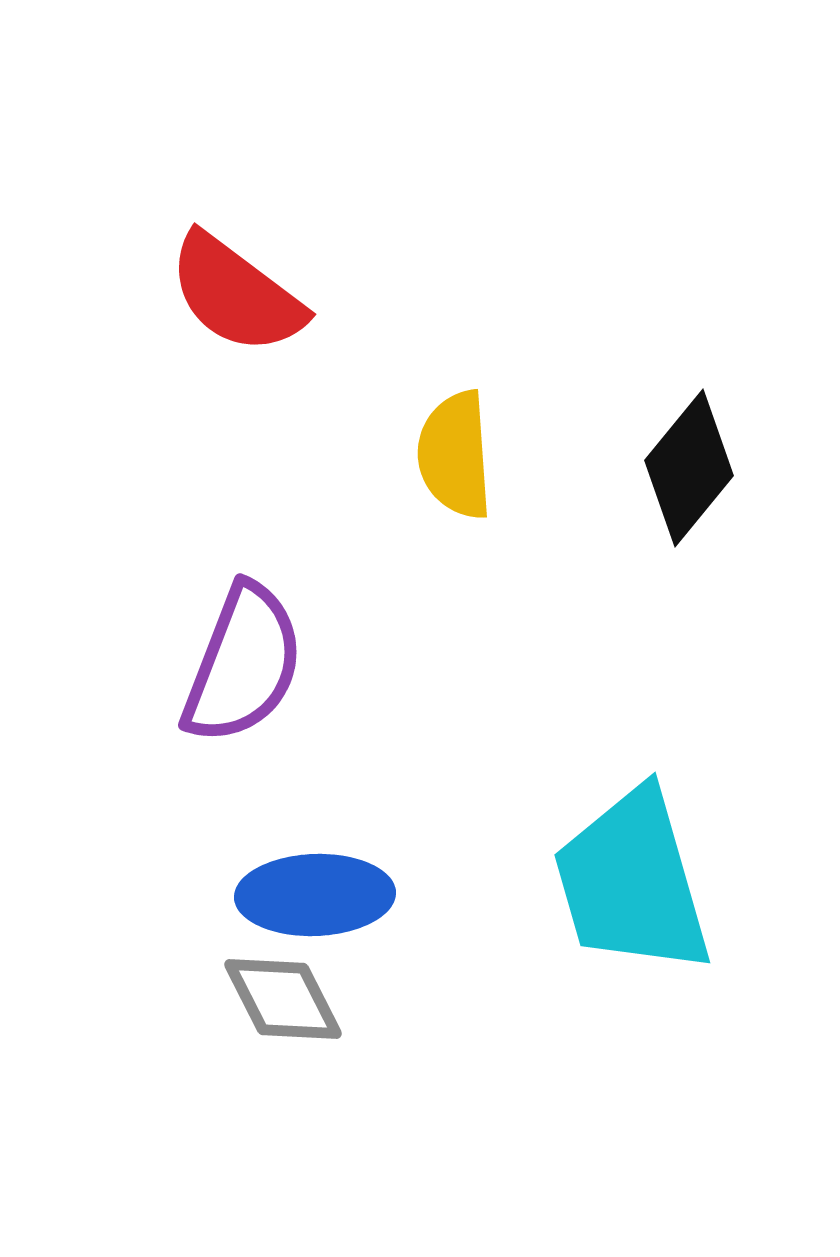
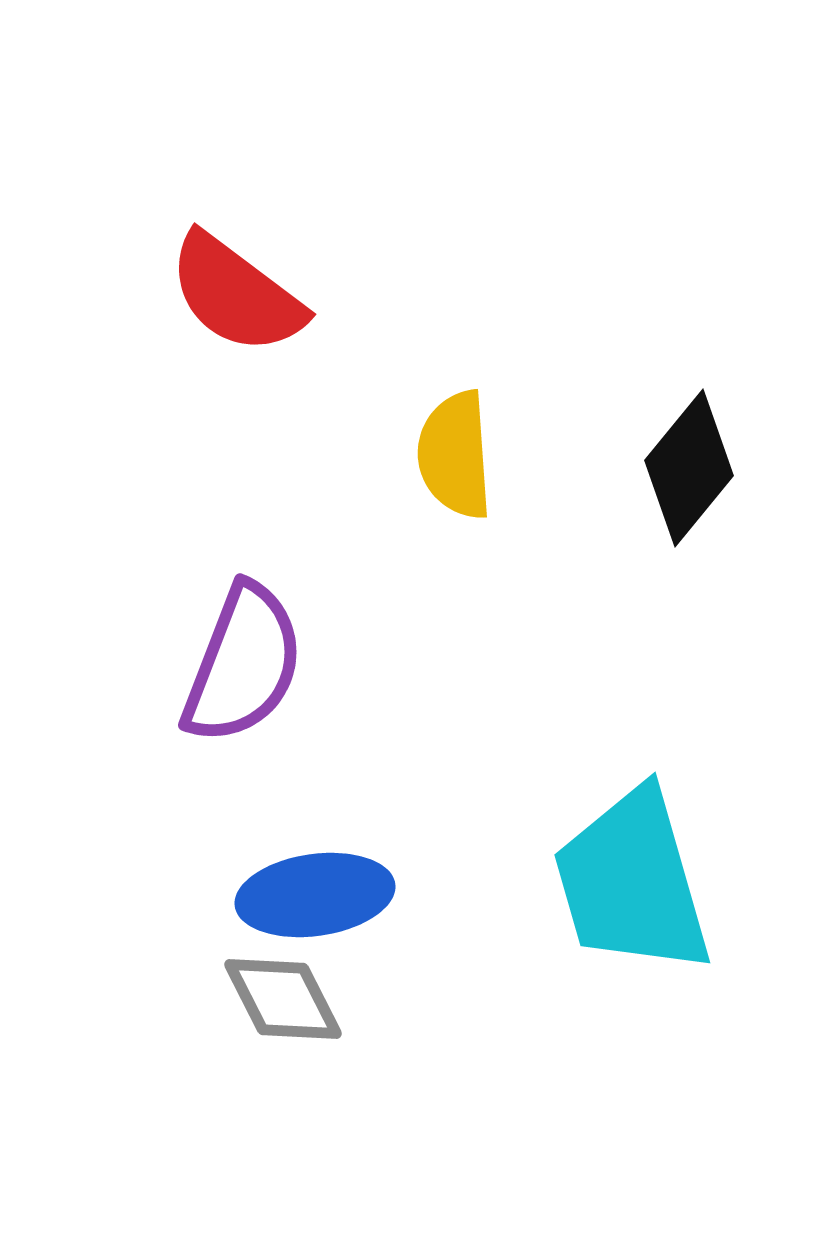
blue ellipse: rotated 6 degrees counterclockwise
